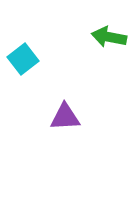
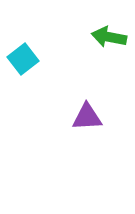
purple triangle: moved 22 px right
